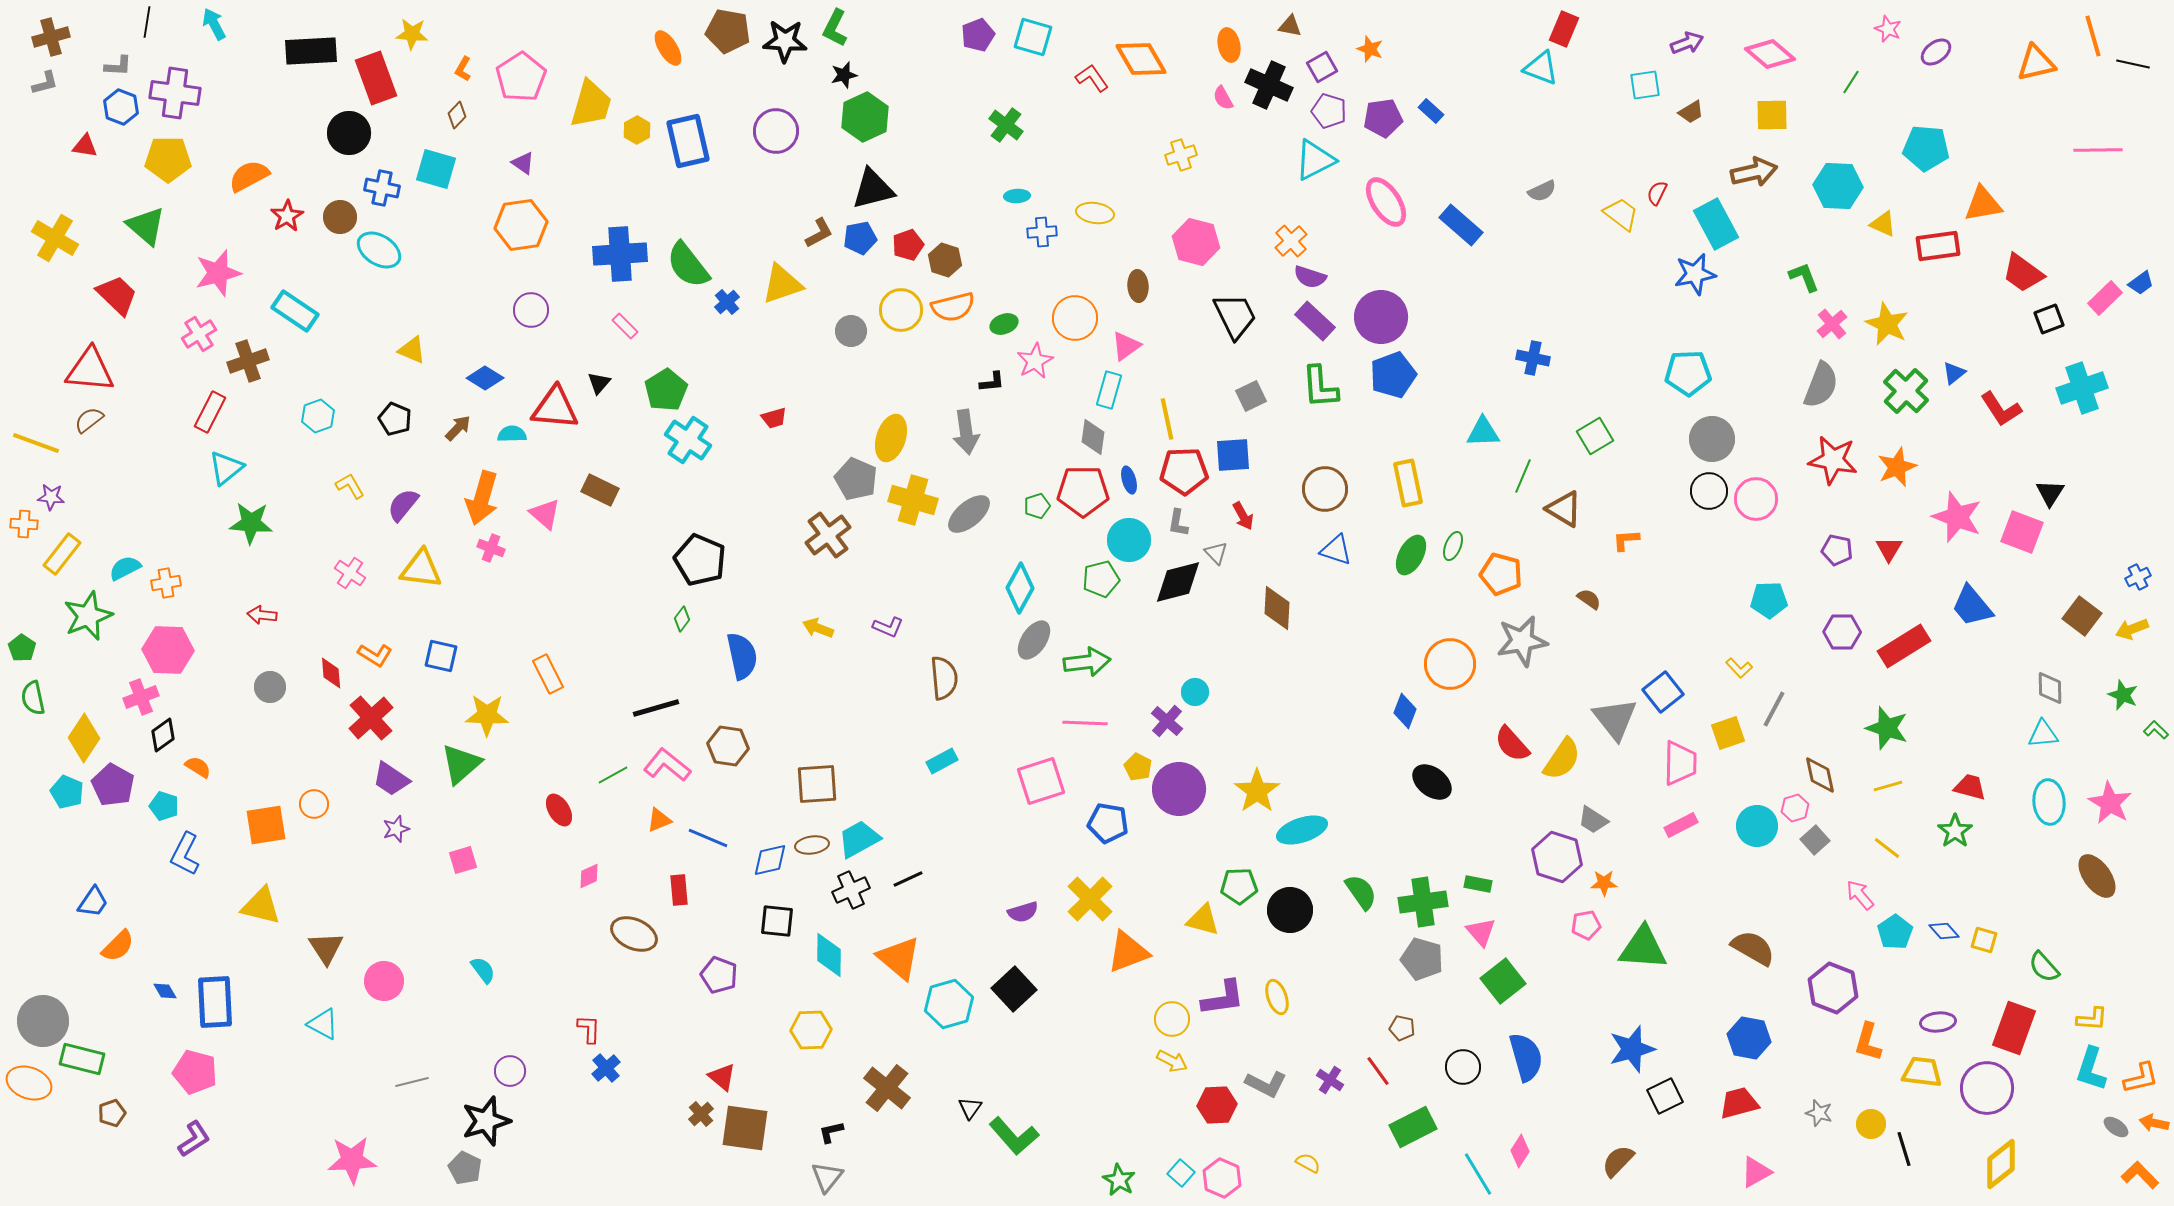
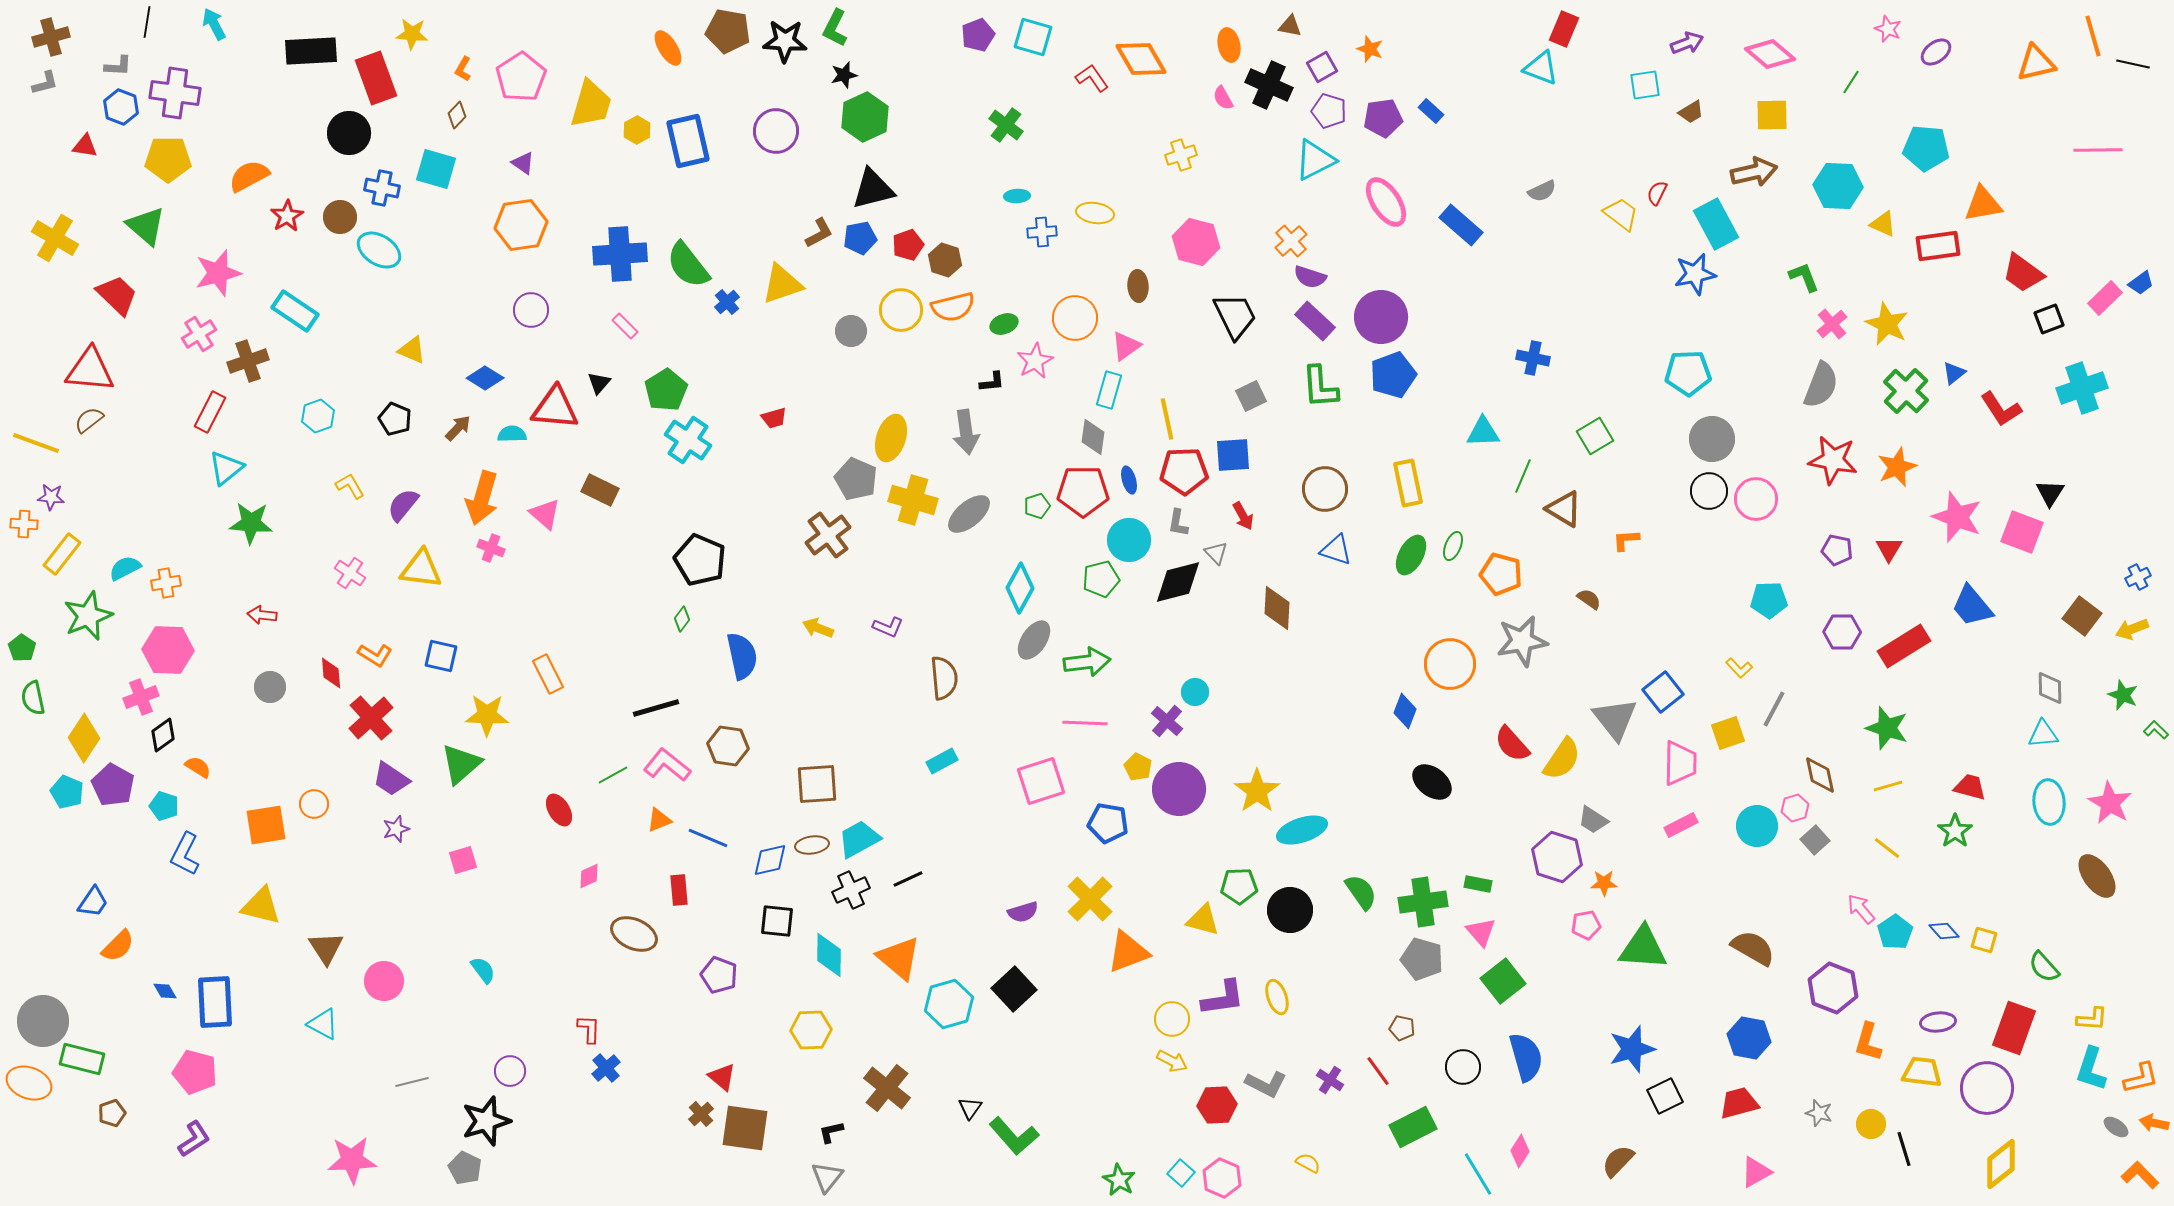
pink arrow at (1860, 895): moved 1 px right, 14 px down
